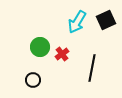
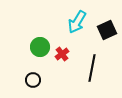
black square: moved 1 px right, 10 px down
